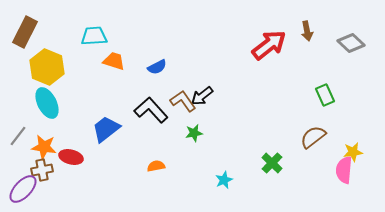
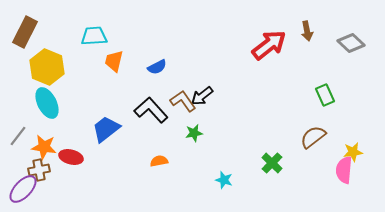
orange trapezoid: rotated 95 degrees counterclockwise
orange semicircle: moved 3 px right, 5 px up
brown cross: moved 3 px left
cyan star: rotated 30 degrees counterclockwise
